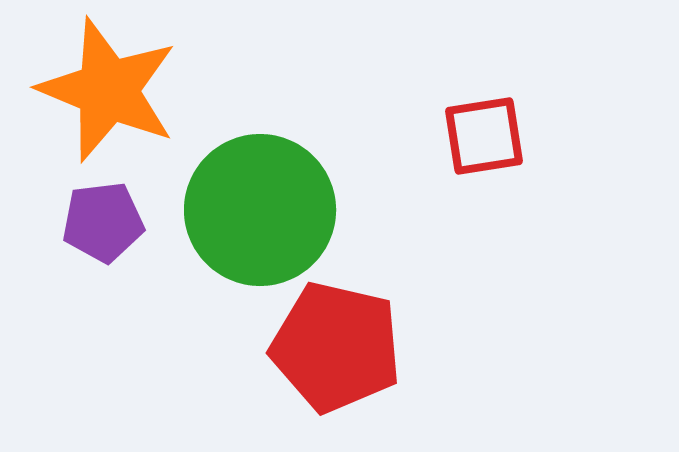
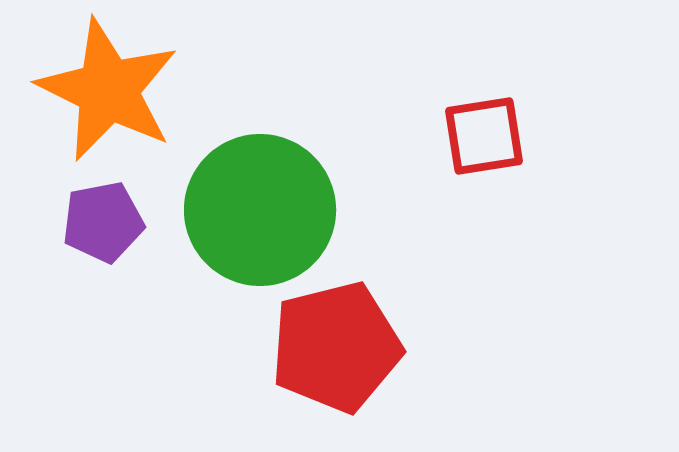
orange star: rotated 4 degrees clockwise
purple pentagon: rotated 4 degrees counterclockwise
red pentagon: rotated 27 degrees counterclockwise
